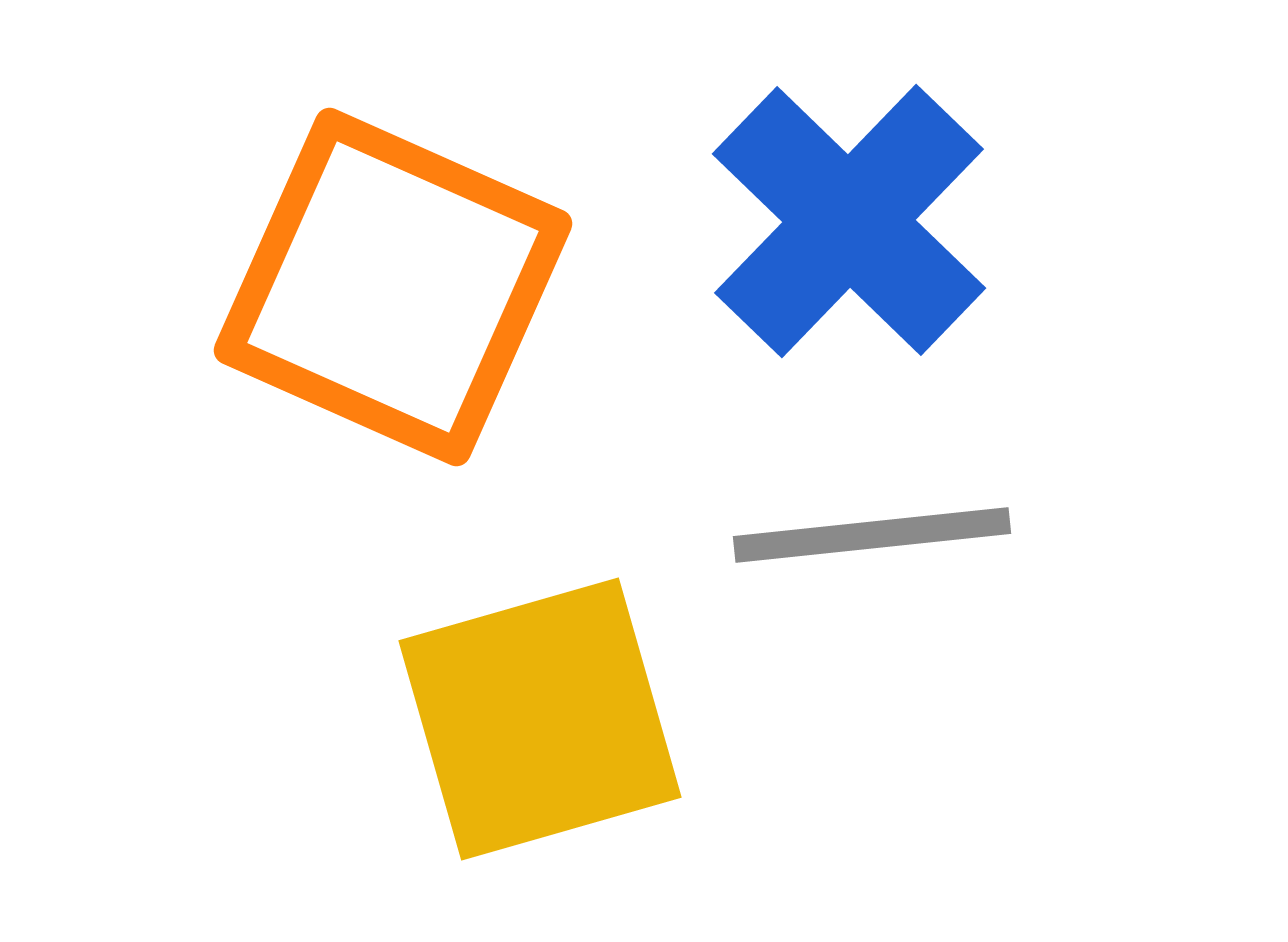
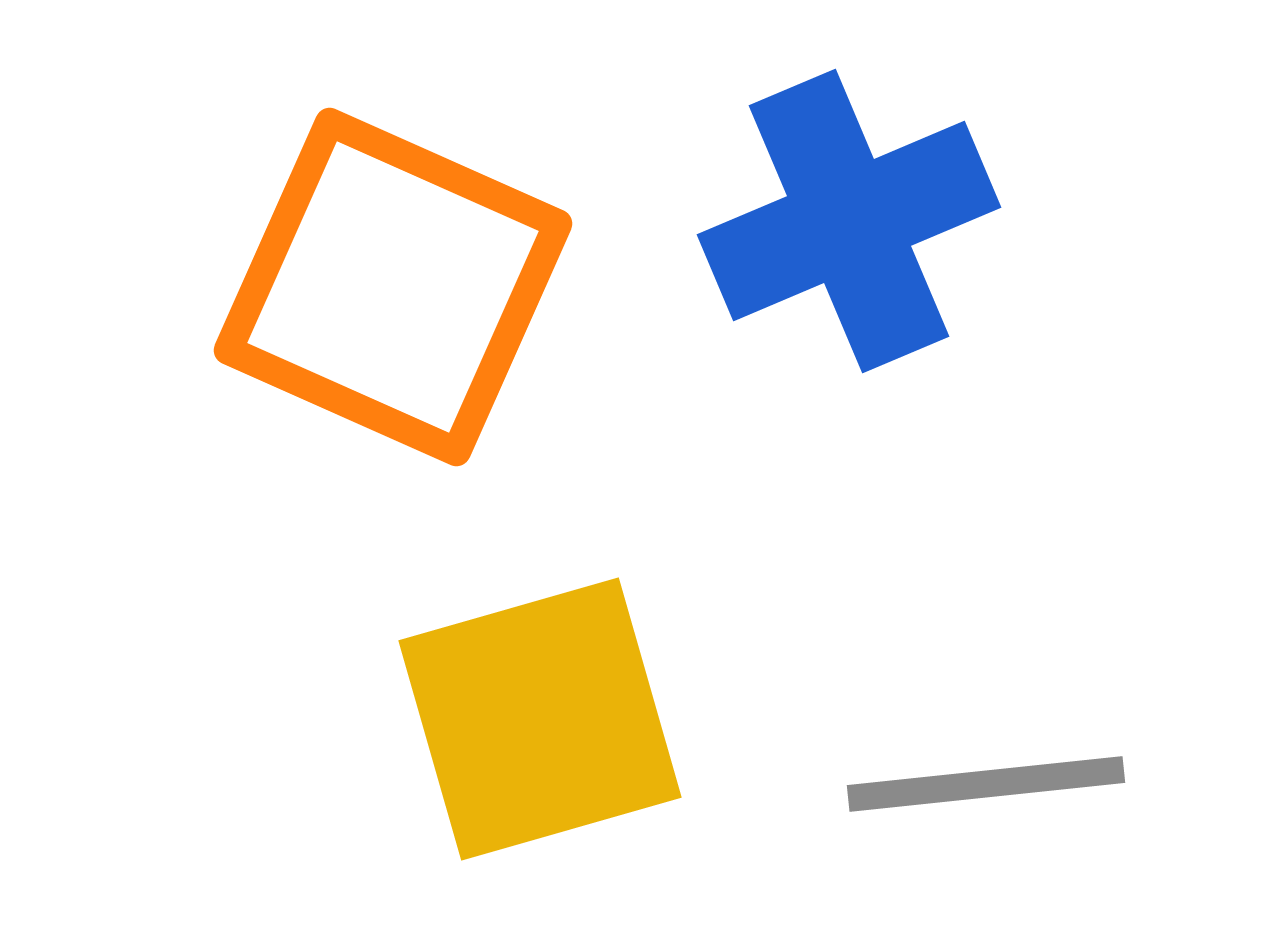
blue cross: rotated 23 degrees clockwise
gray line: moved 114 px right, 249 px down
